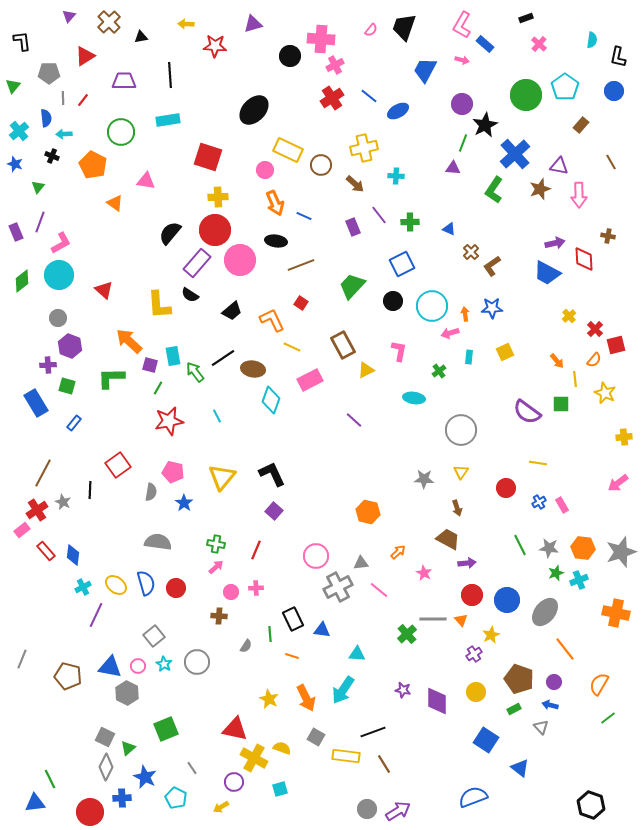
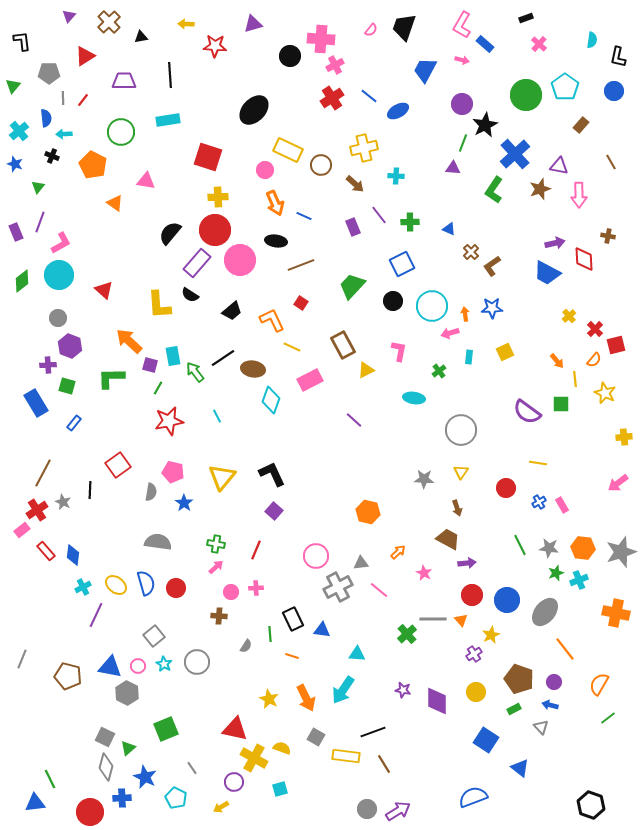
gray diamond at (106, 767): rotated 12 degrees counterclockwise
